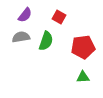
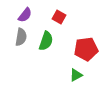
gray semicircle: rotated 108 degrees clockwise
red pentagon: moved 3 px right, 2 px down
green triangle: moved 7 px left, 2 px up; rotated 24 degrees counterclockwise
